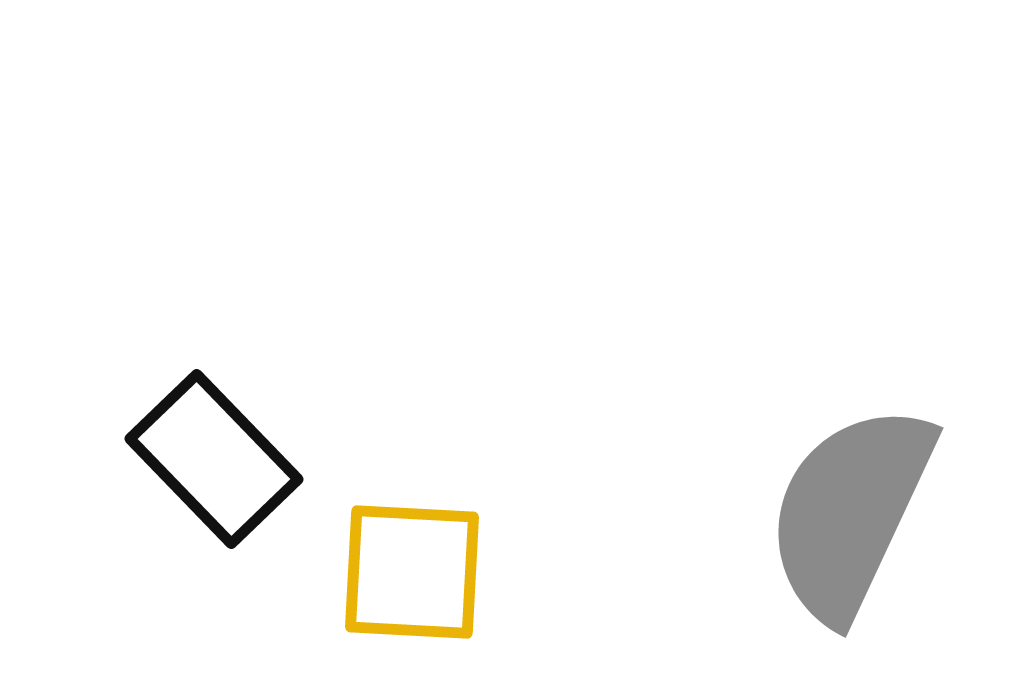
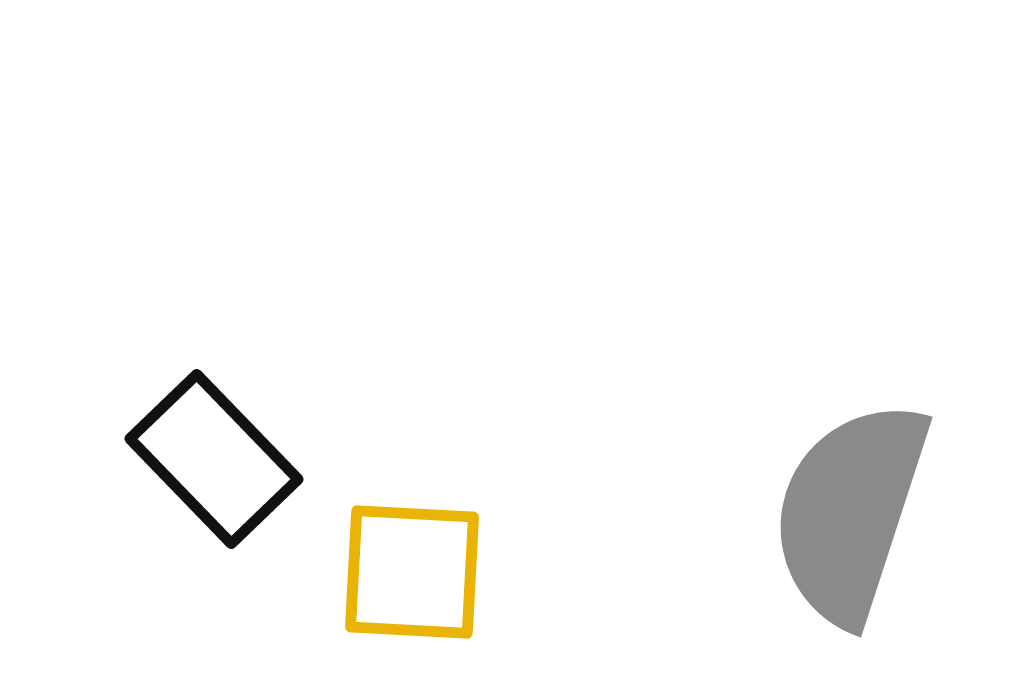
gray semicircle: rotated 7 degrees counterclockwise
